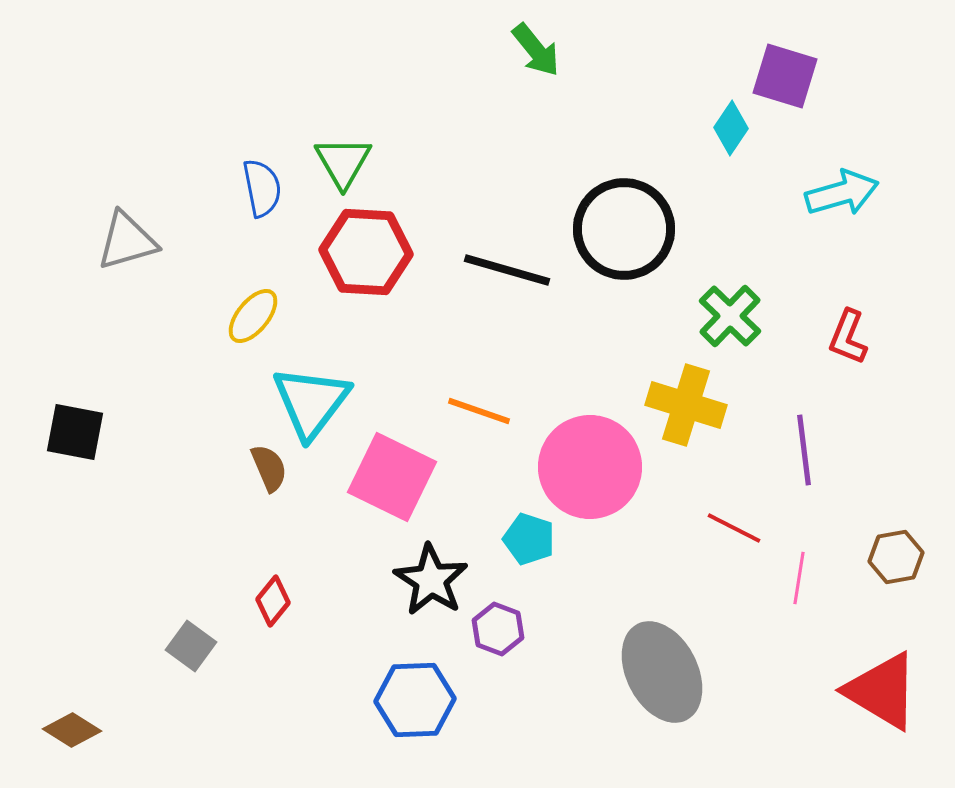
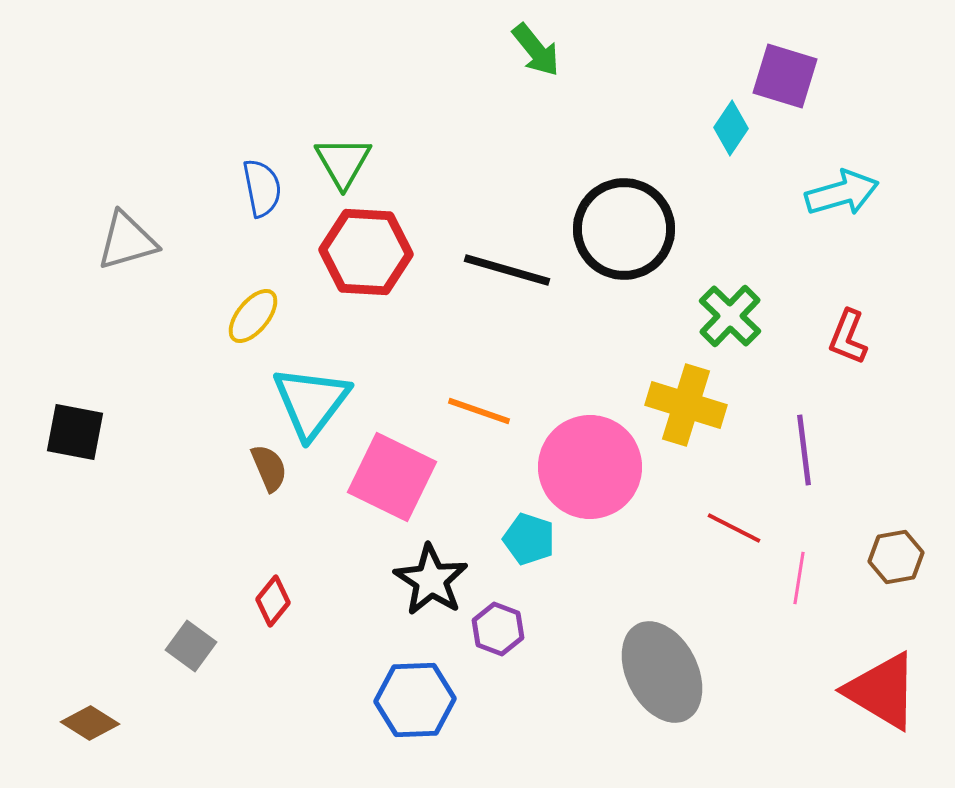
brown diamond: moved 18 px right, 7 px up
